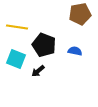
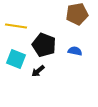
brown pentagon: moved 3 px left
yellow line: moved 1 px left, 1 px up
